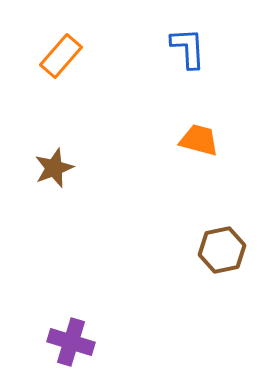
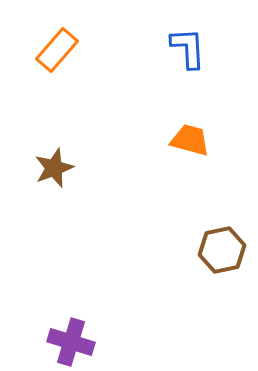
orange rectangle: moved 4 px left, 6 px up
orange trapezoid: moved 9 px left
